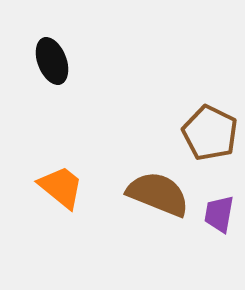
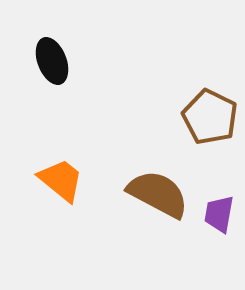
brown pentagon: moved 16 px up
orange trapezoid: moved 7 px up
brown semicircle: rotated 6 degrees clockwise
